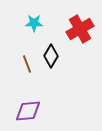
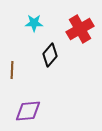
black diamond: moved 1 px left, 1 px up; rotated 10 degrees clockwise
brown line: moved 15 px left, 6 px down; rotated 24 degrees clockwise
